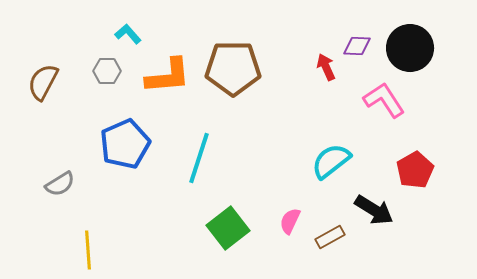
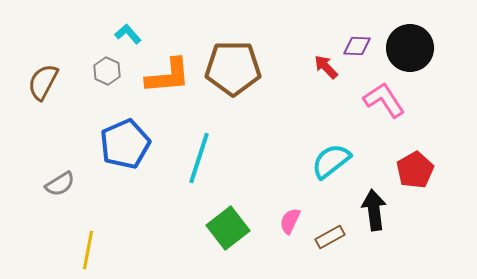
red arrow: rotated 20 degrees counterclockwise
gray hexagon: rotated 24 degrees clockwise
black arrow: rotated 129 degrees counterclockwise
yellow line: rotated 15 degrees clockwise
